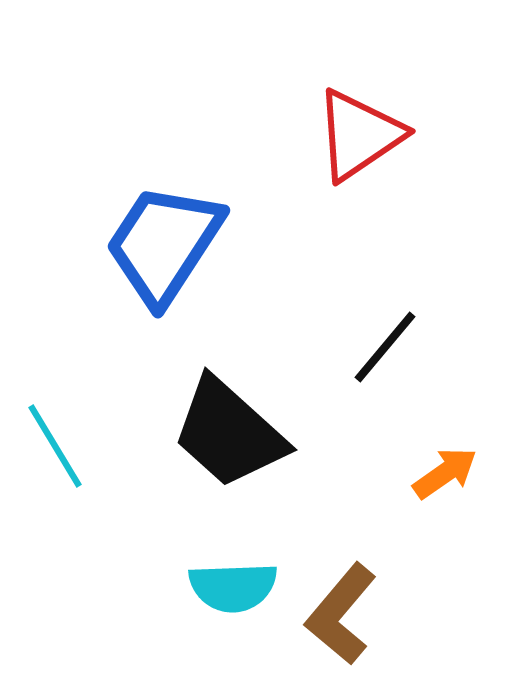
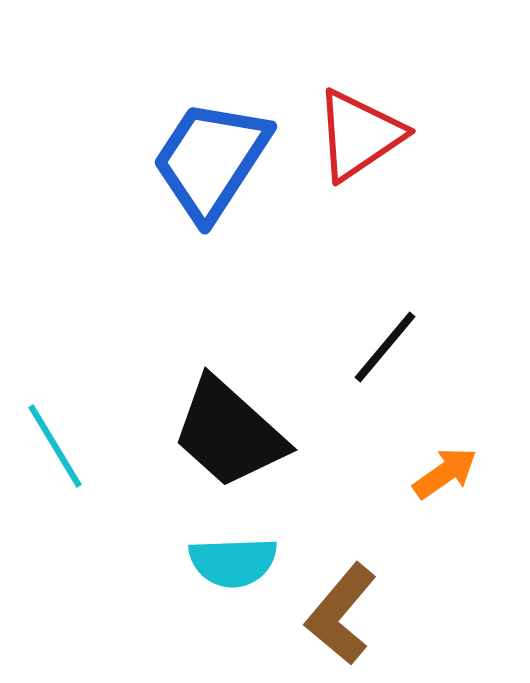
blue trapezoid: moved 47 px right, 84 px up
cyan semicircle: moved 25 px up
